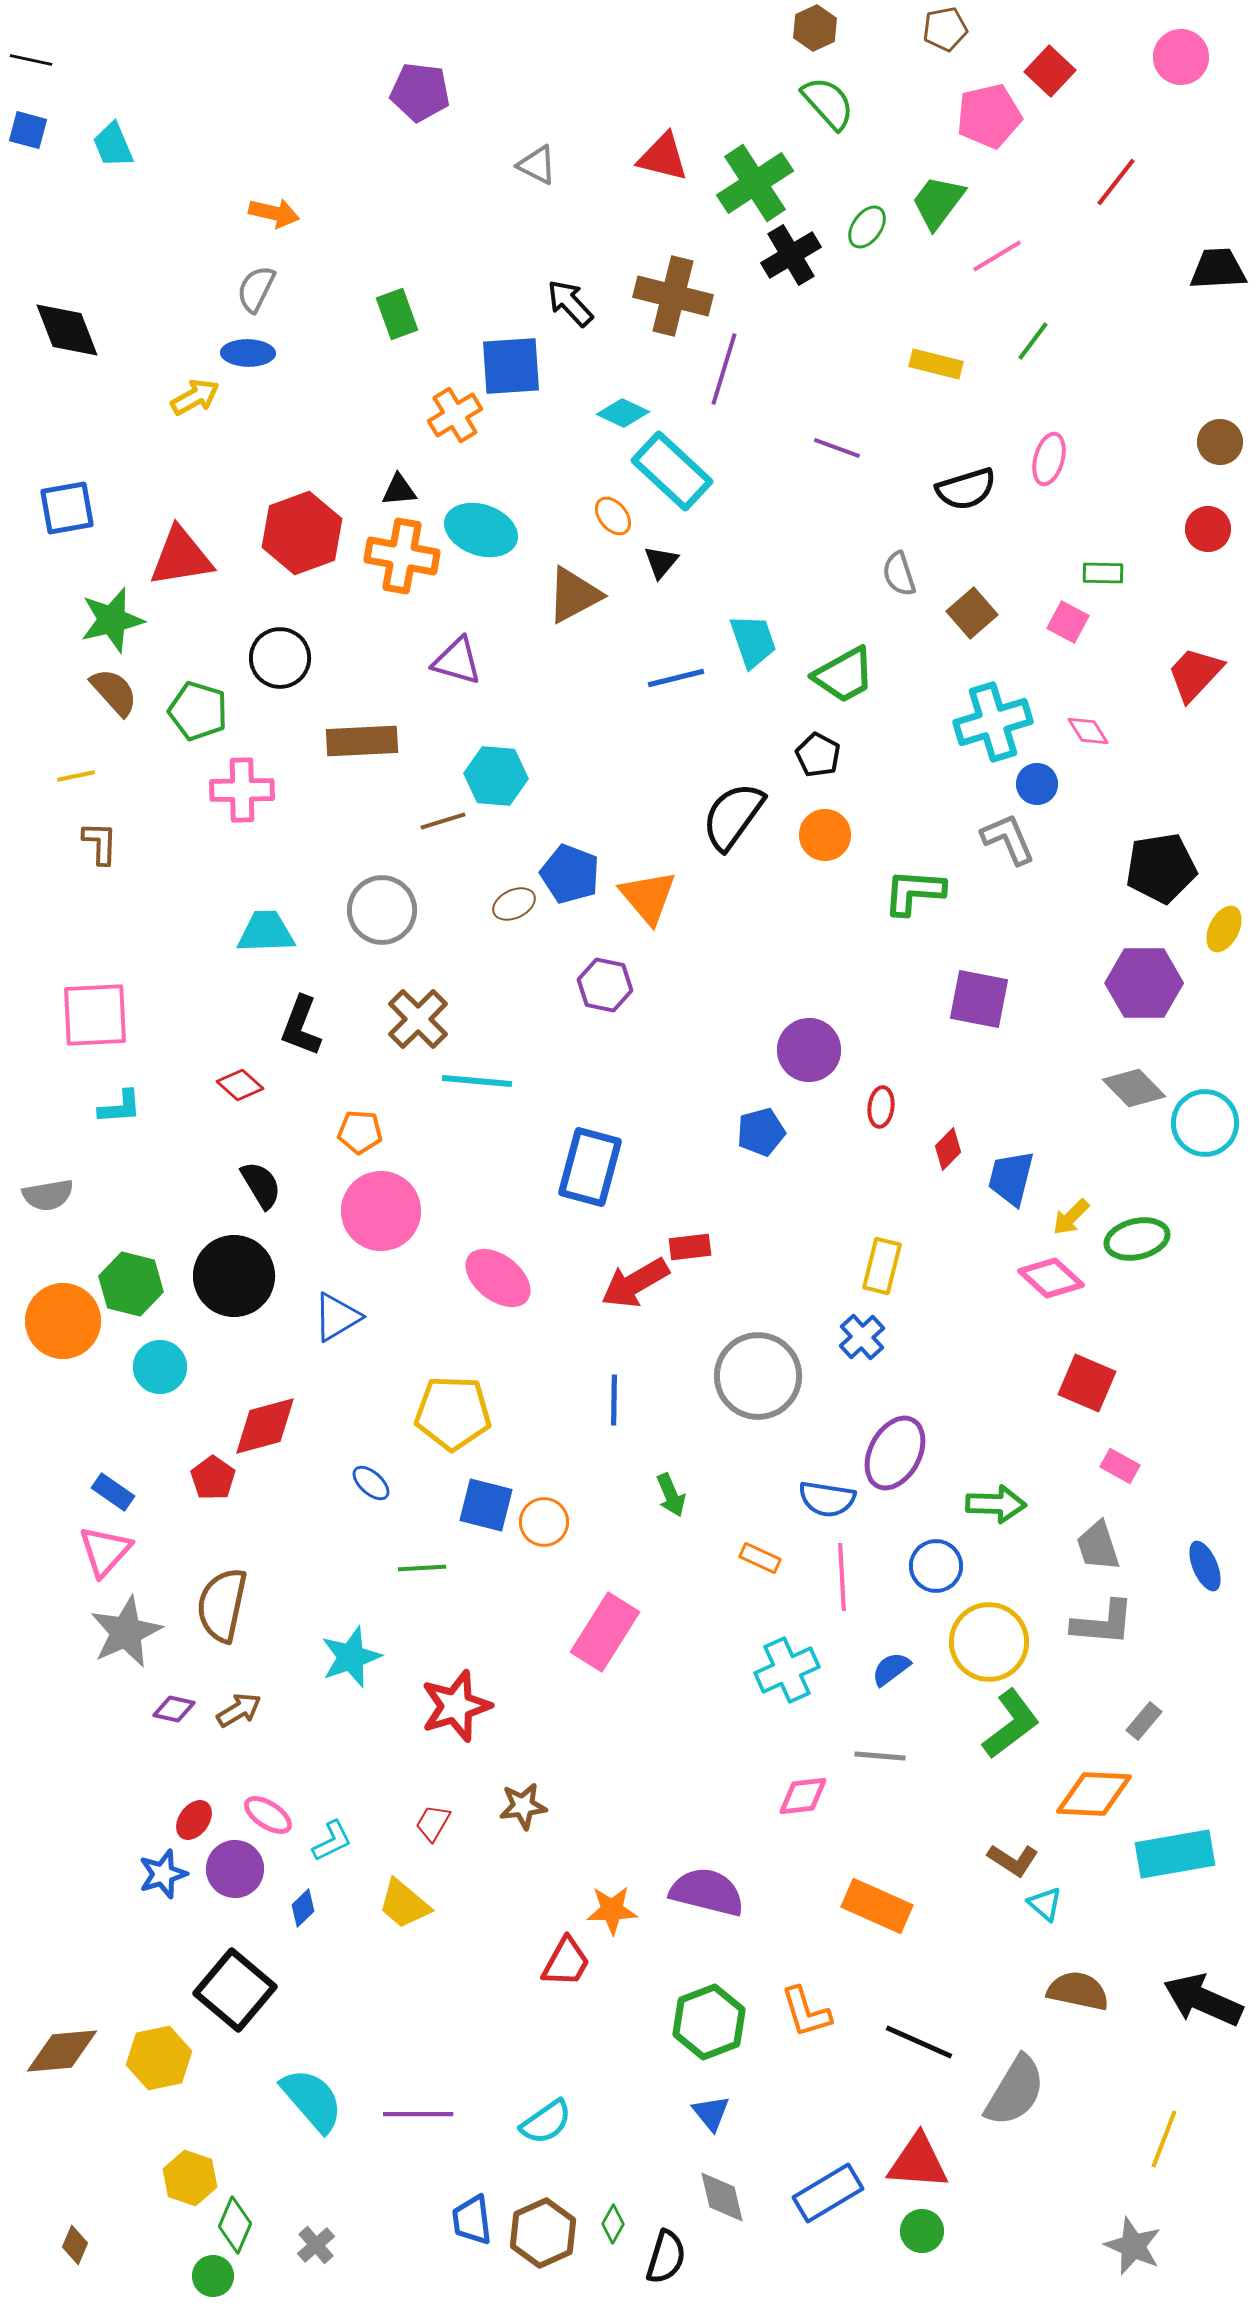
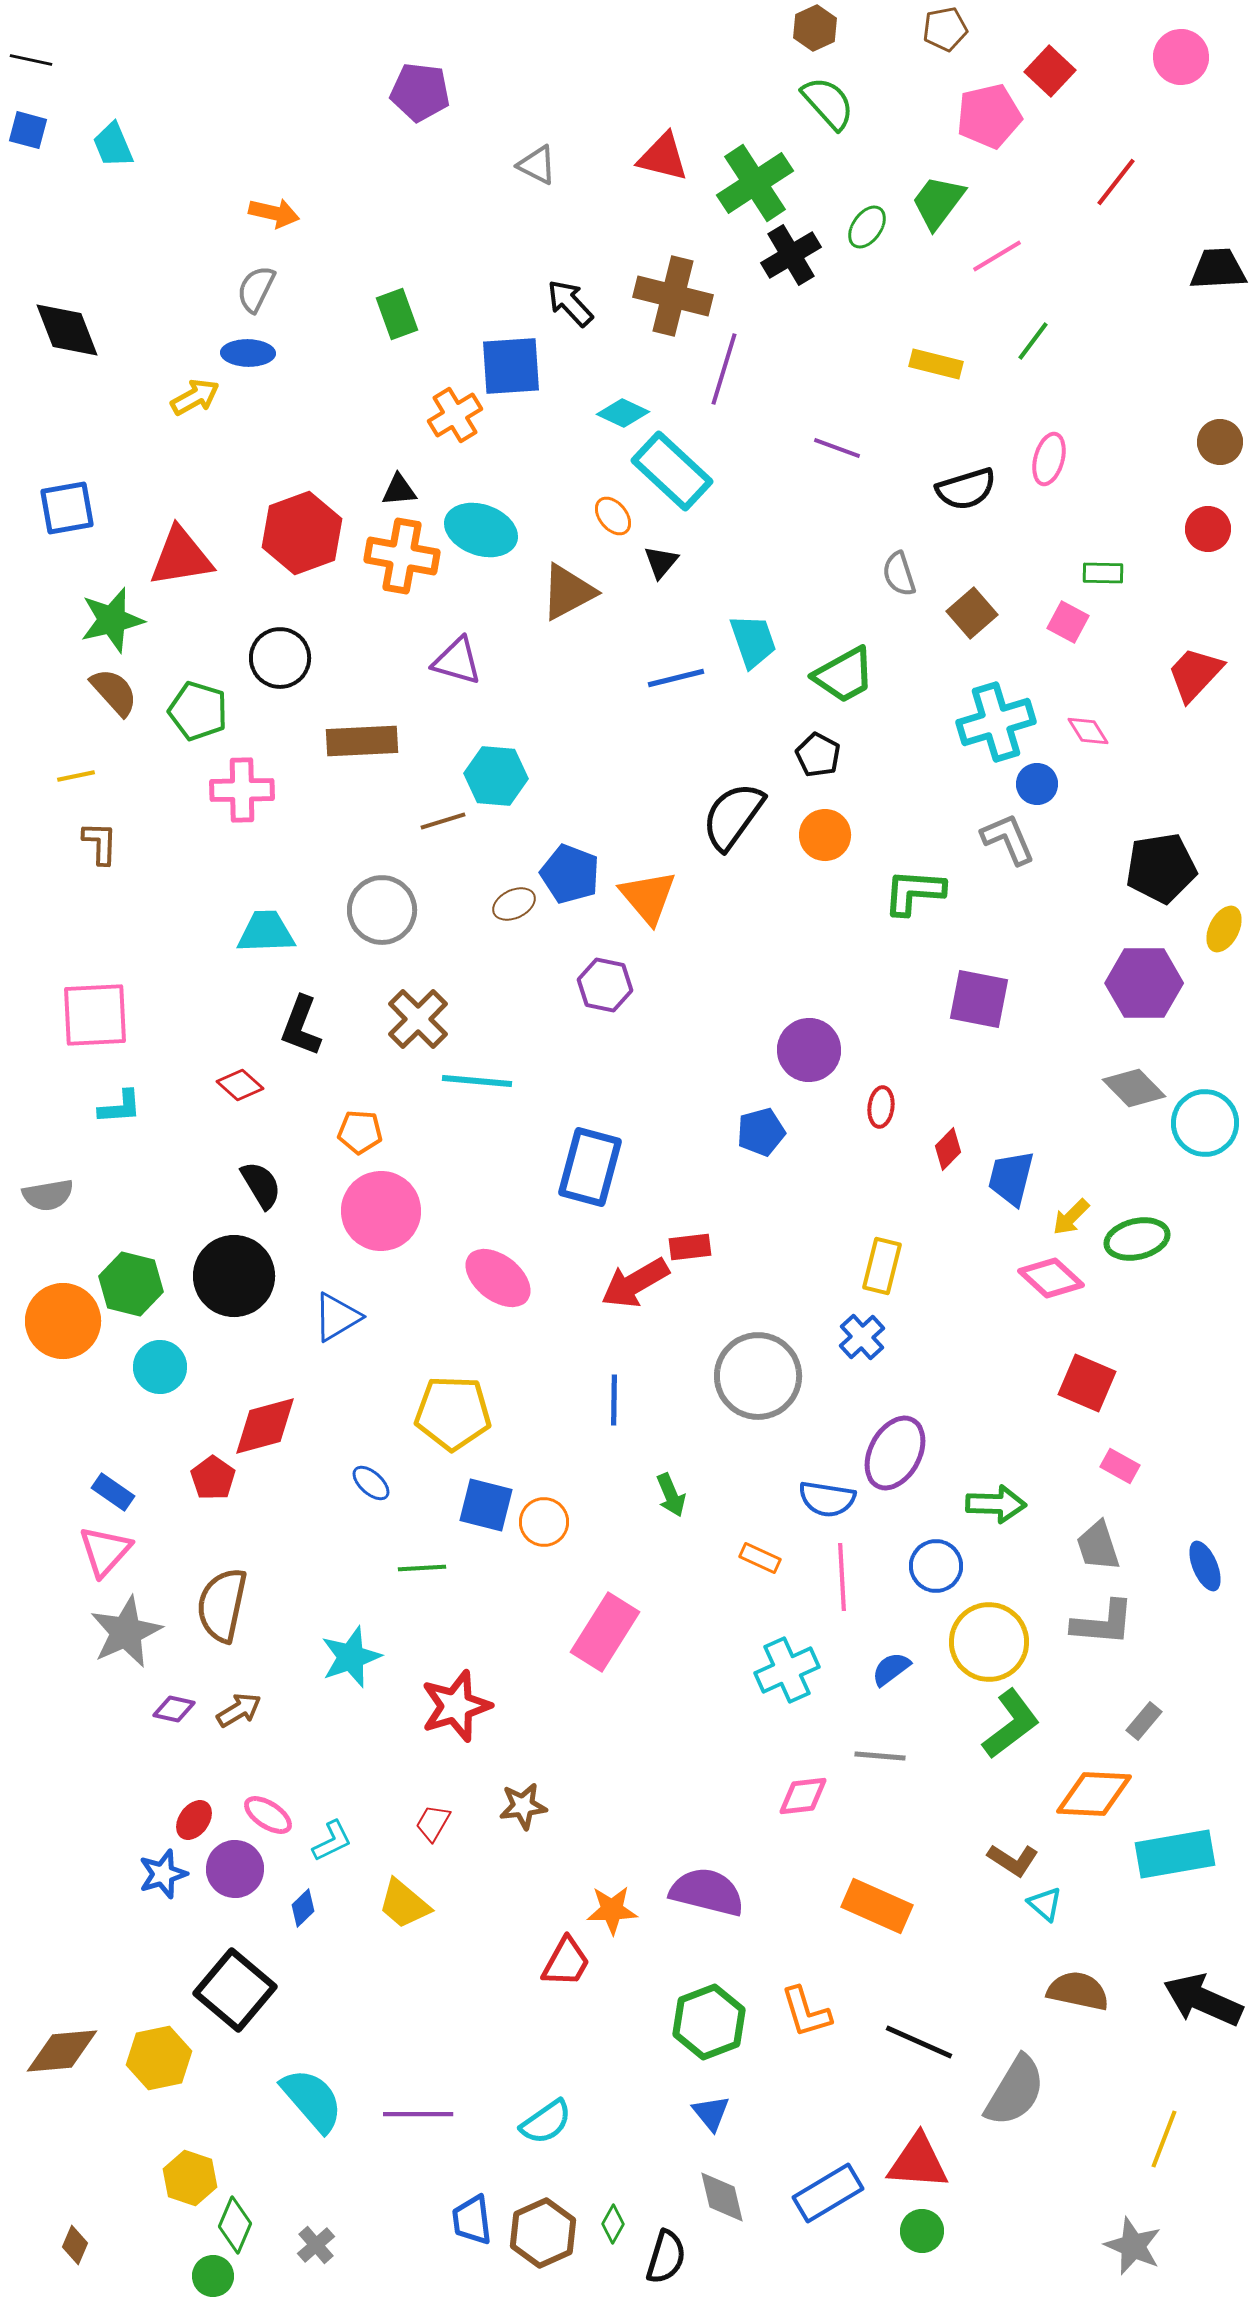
brown triangle at (574, 595): moved 6 px left, 3 px up
cyan cross at (993, 722): moved 3 px right
